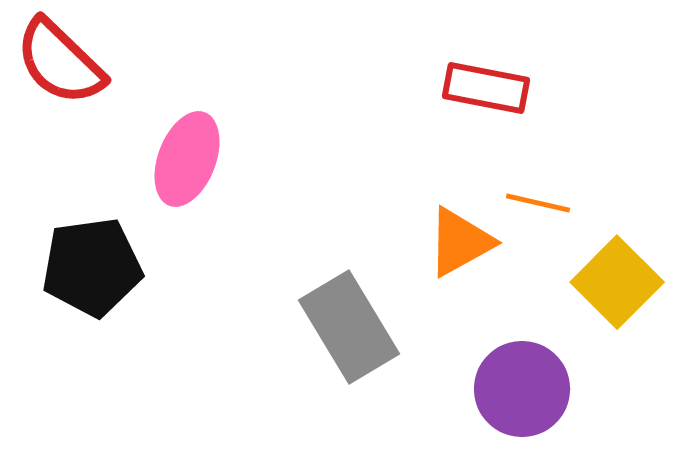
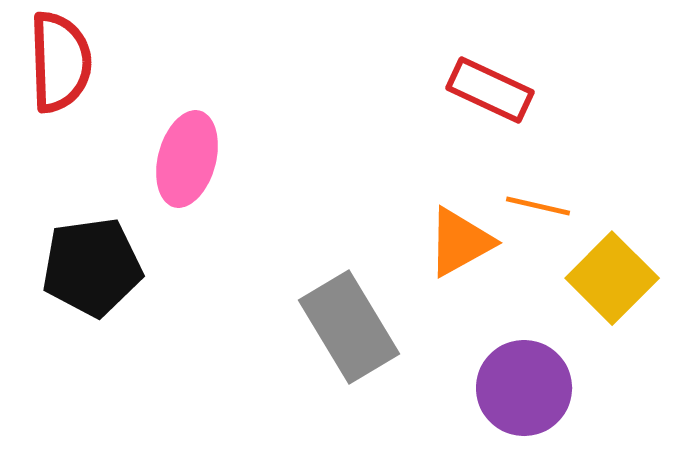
red semicircle: rotated 136 degrees counterclockwise
red rectangle: moved 4 px right, 2 px down; rotated 14 degrees clockwise
pink ellipse: rotated 6 degrees counterclockwise
orange line: moved 3 px down
yellow square: moved 5 px left, 4 px up
purple circle: moved 2 px right, 1 px up
